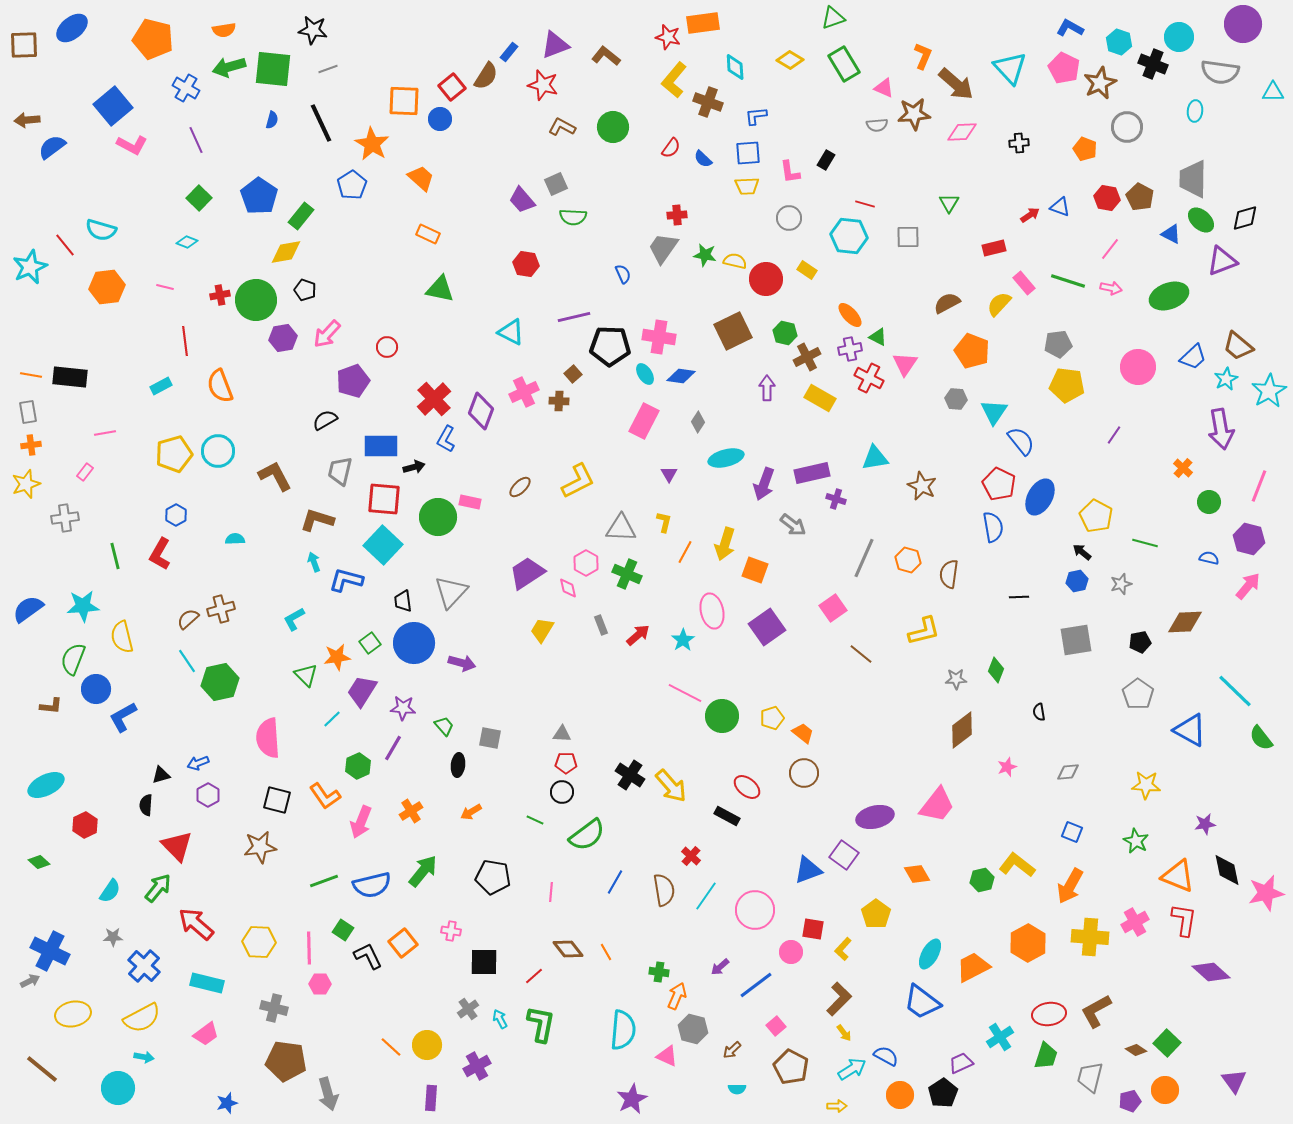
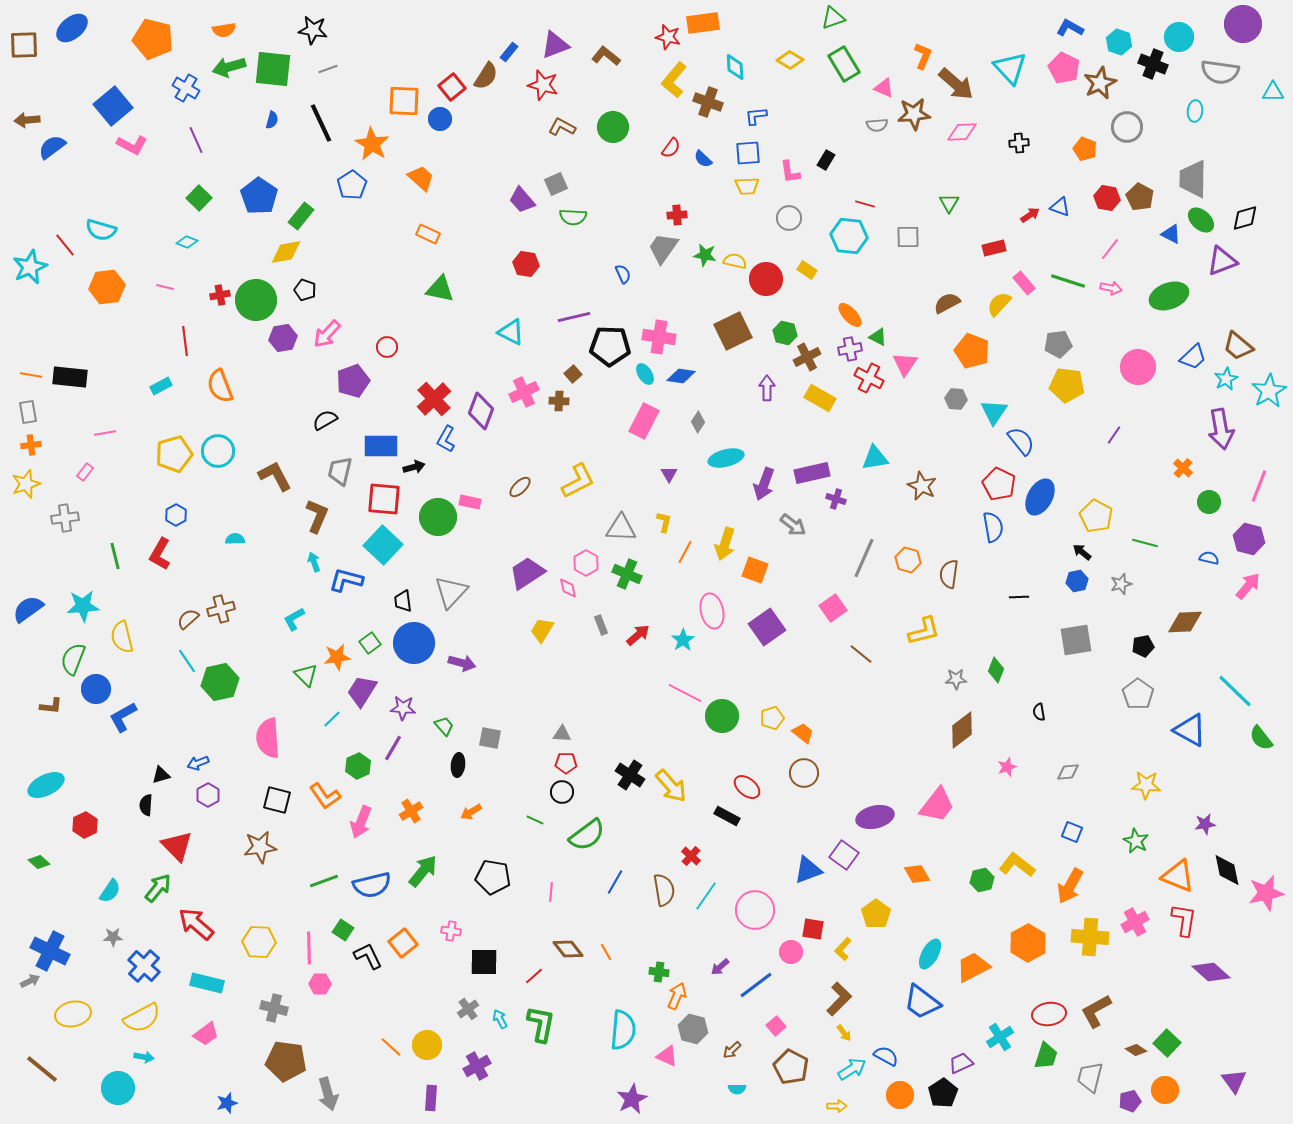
brown L-shape at (317, 520): moved 4 px up; rotated 96 degrees clockwise
black pentagon at (1140, 642): moved 3 px right, 4 px down
